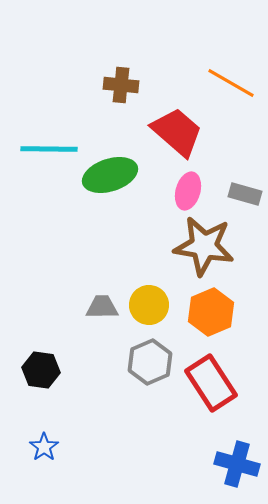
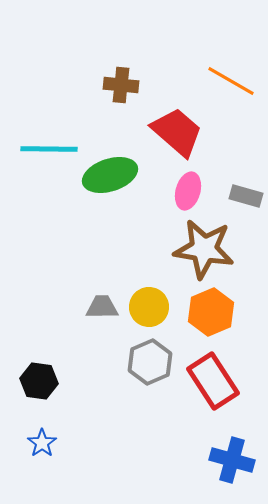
orange line: moved 2 px up
gray rectangle: moved 1 px right, 2 px down
brown star: moved 3 px down
yellow circle: moved 2 px down
black hexagon: moved 2 px left, 11 px down
red rectangle: moved 2 px right, 2 px up
blue star: moved 2 px left, 4 px up
blue cross: moved 5 px left, 4 px up
